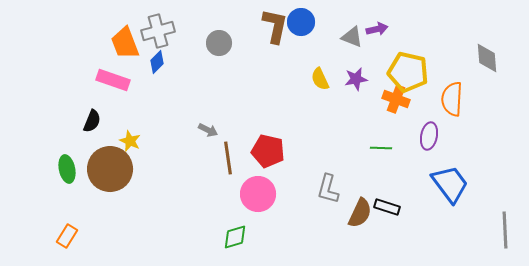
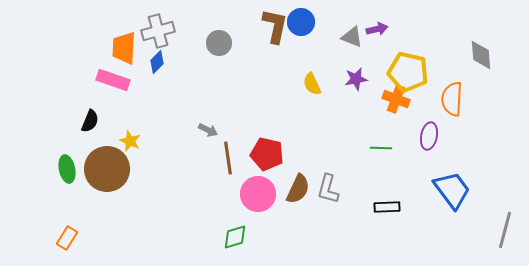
orange trapezoid: moved 1 px left, 5 px down; rotated 24 degrees clockwise
gray diamond: moved 6 px left, 3 px up
yellow semicircle: moved 8 px left, 5 px down
black semicircle: moved 2 px left
red pentagon: moved 1 px left, 3 px down
brown circle: moved 3 px left
blue trapezoid: moved 2 px right, 6 px down
black rectangle: rotated 20 degrees counterclockwise
brown semicircle: moved 62 px left, 24 px up
gray line: rotated 18 degrees clockwise
orange rectangle: moved 2 px down
